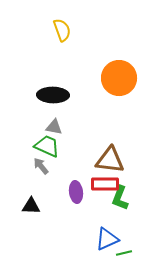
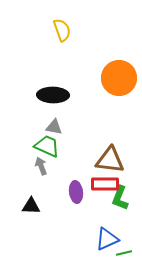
gray arrow: rotated 18 degrees clockwise
